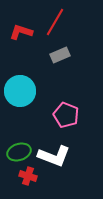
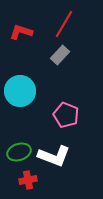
red line: moved 9 px right, 2 px down
gray rectangle: rotated 24 degrees counterclockwise
red cross: moved 4 px down; rotated 30 degrees counterclockwise
